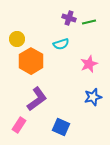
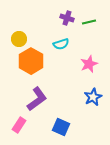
purple cross: moved 2 px left
yellow circle: moved 2 px right
blue star: rotated 12 degrees counterclockwise
